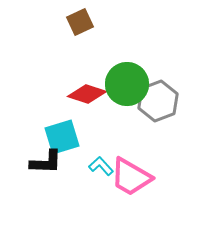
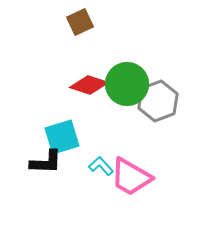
red diamond: moved 2 px right, 9 px up
